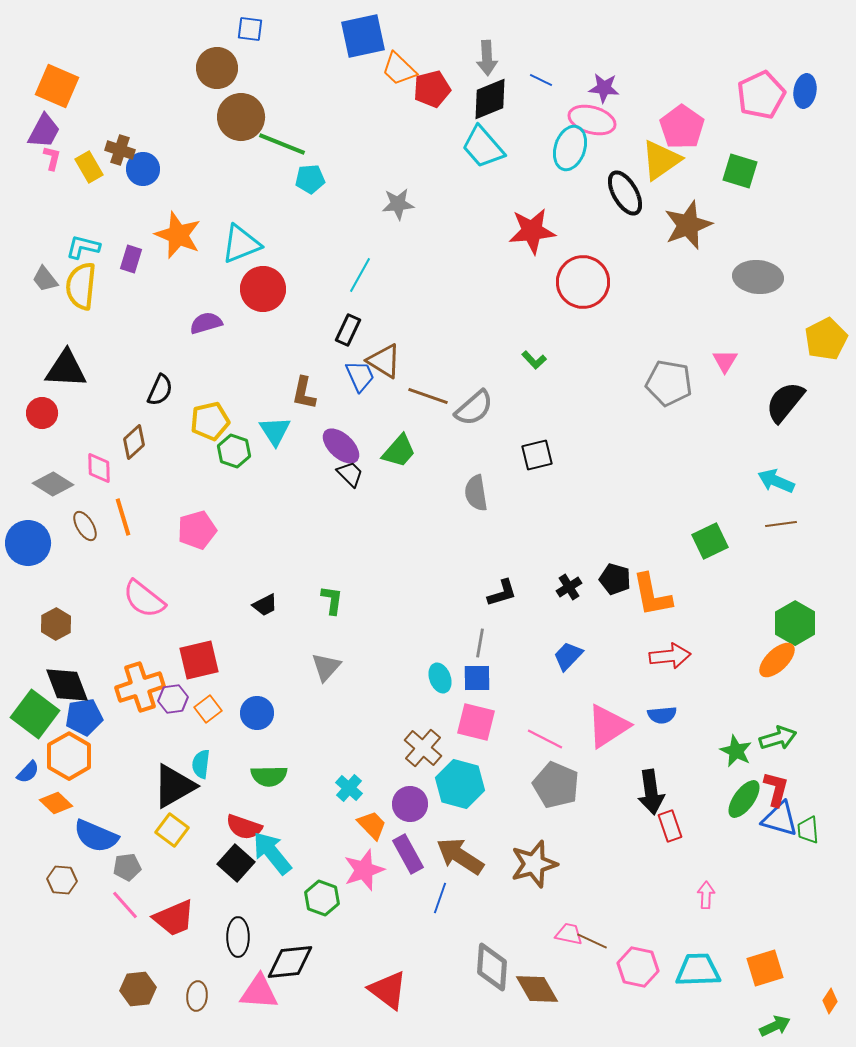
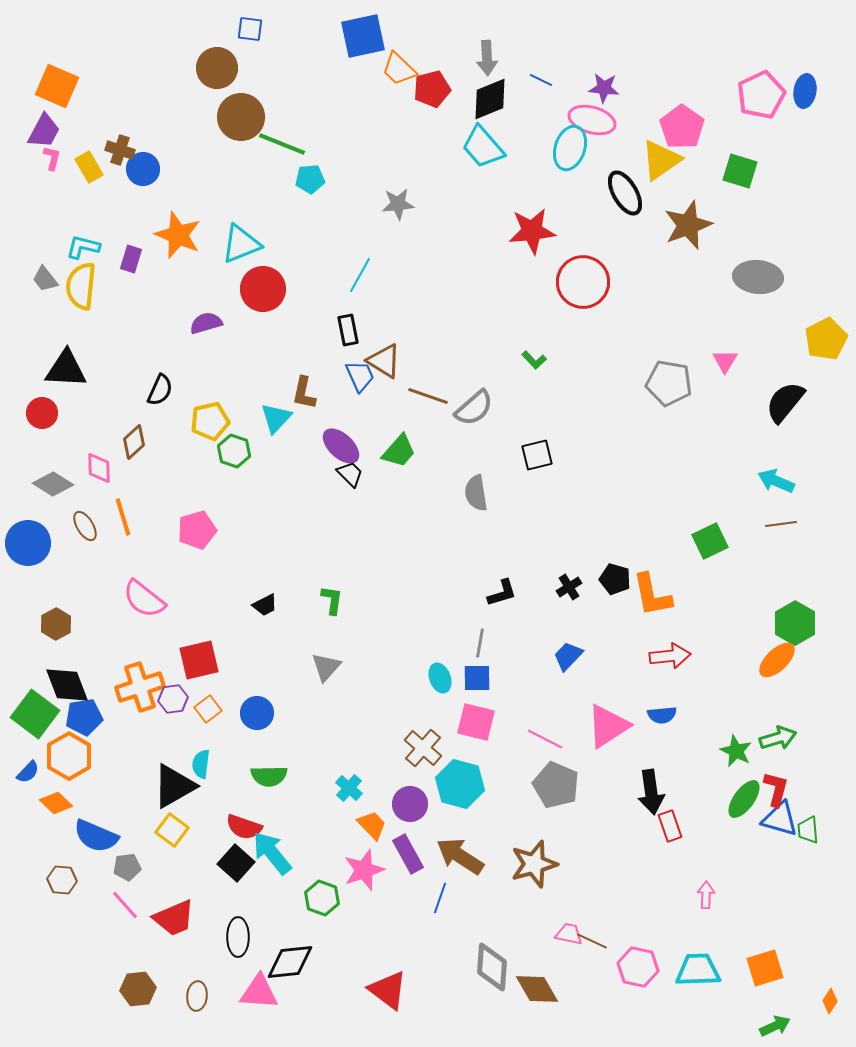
black rectangle at (348, 330): rotated 36 degrees counterclockwise
cyan triangle at (275, 431): moved 1 px right, 13 px up; rotated 16 degrees clockwise
